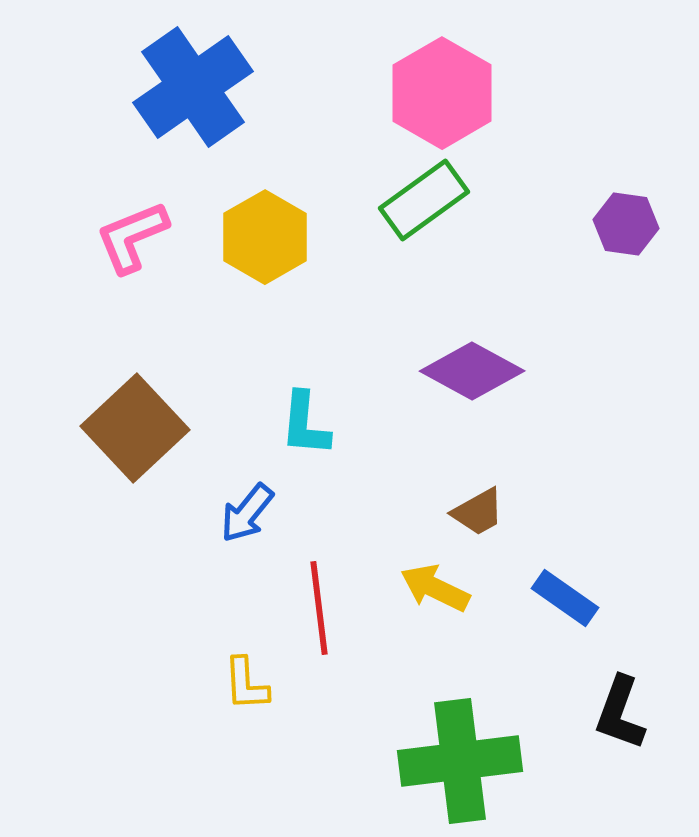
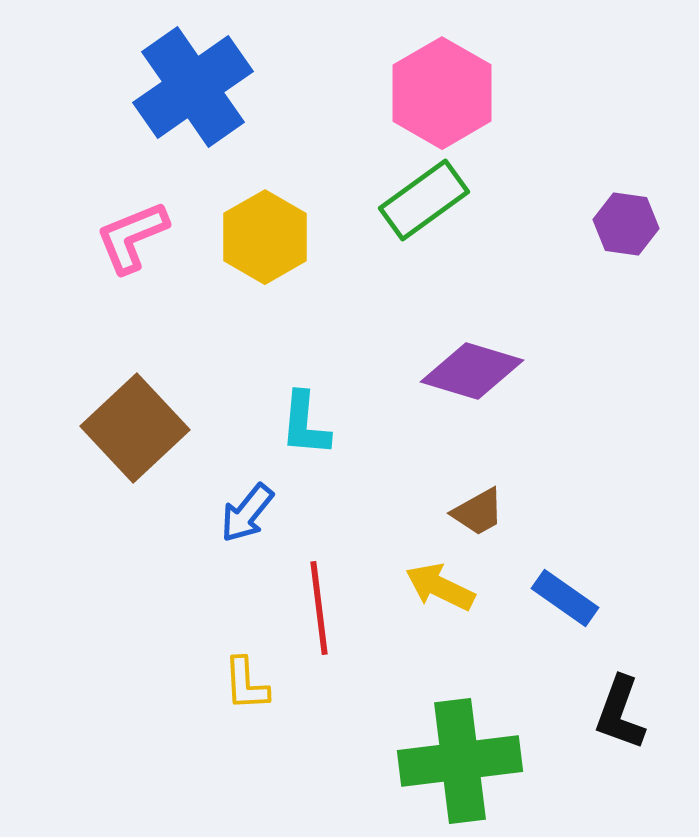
purple diamond: rotated 12 degrees counterclockwise
yellow arrow: moved 5 px right, 1 px up
